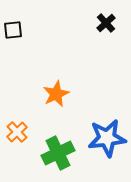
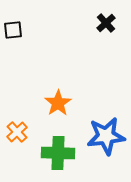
orange star: moved 2 px right, 9 px down; rotated 8 degrees counterclockwise
blue star: moved 1 px left, 2 px up
green cross: rotated 28 degrees clockwise
